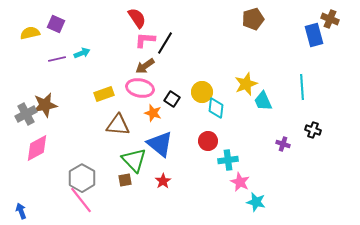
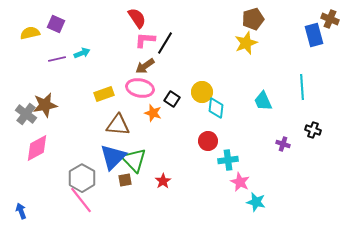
yellow star: moved 41 px up
gray cross: rotated 25 degrees counterclockwise
blue triangle: moved 47 px left, 13 px down; rotated 36 degrees clockwise
